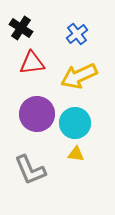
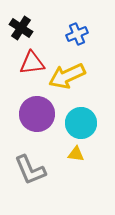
blue cross: rotated 15 degrees clockwise
yellow arrow: moved 12 px left
cyan circle: moved 6 px right
